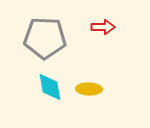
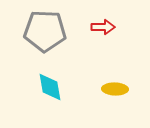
gray pentagon: moved 7 px up
yellow ellipse: moved 26 px right
